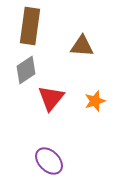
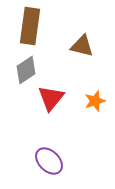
brown triangle: rotated 10 degrees clockwise
